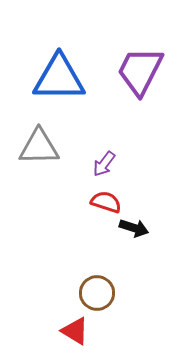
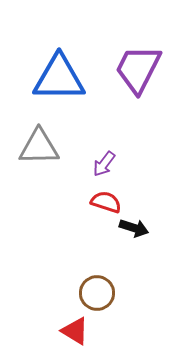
purple trapezoid: moved 2 px left, 2 px up
